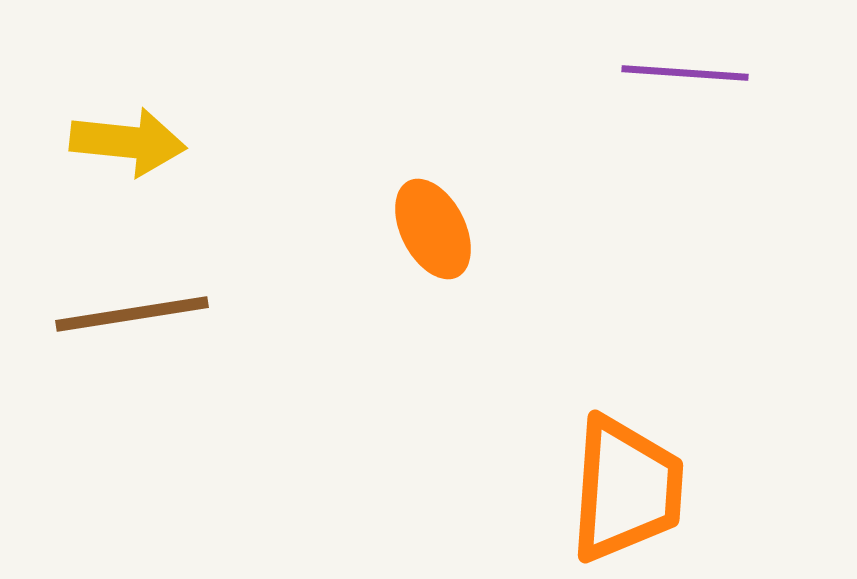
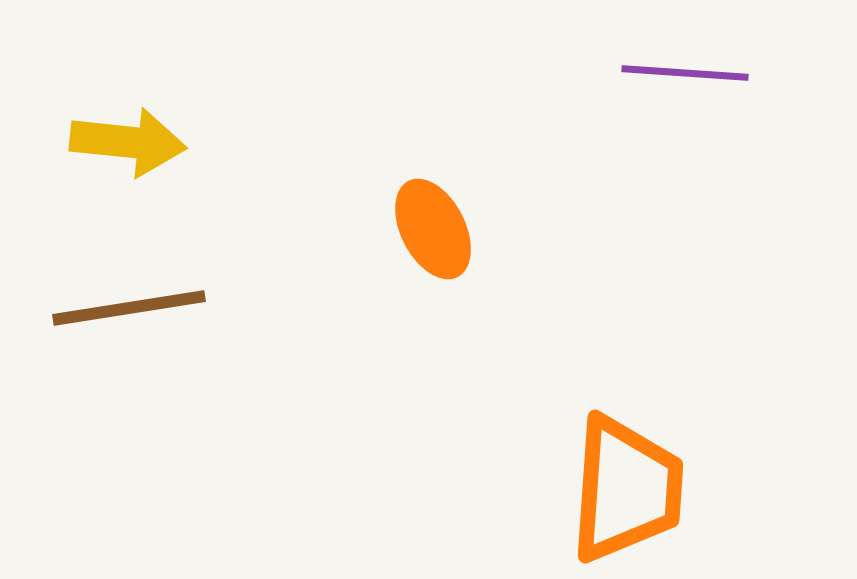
brown line: moved 3 px left, 6 px up
